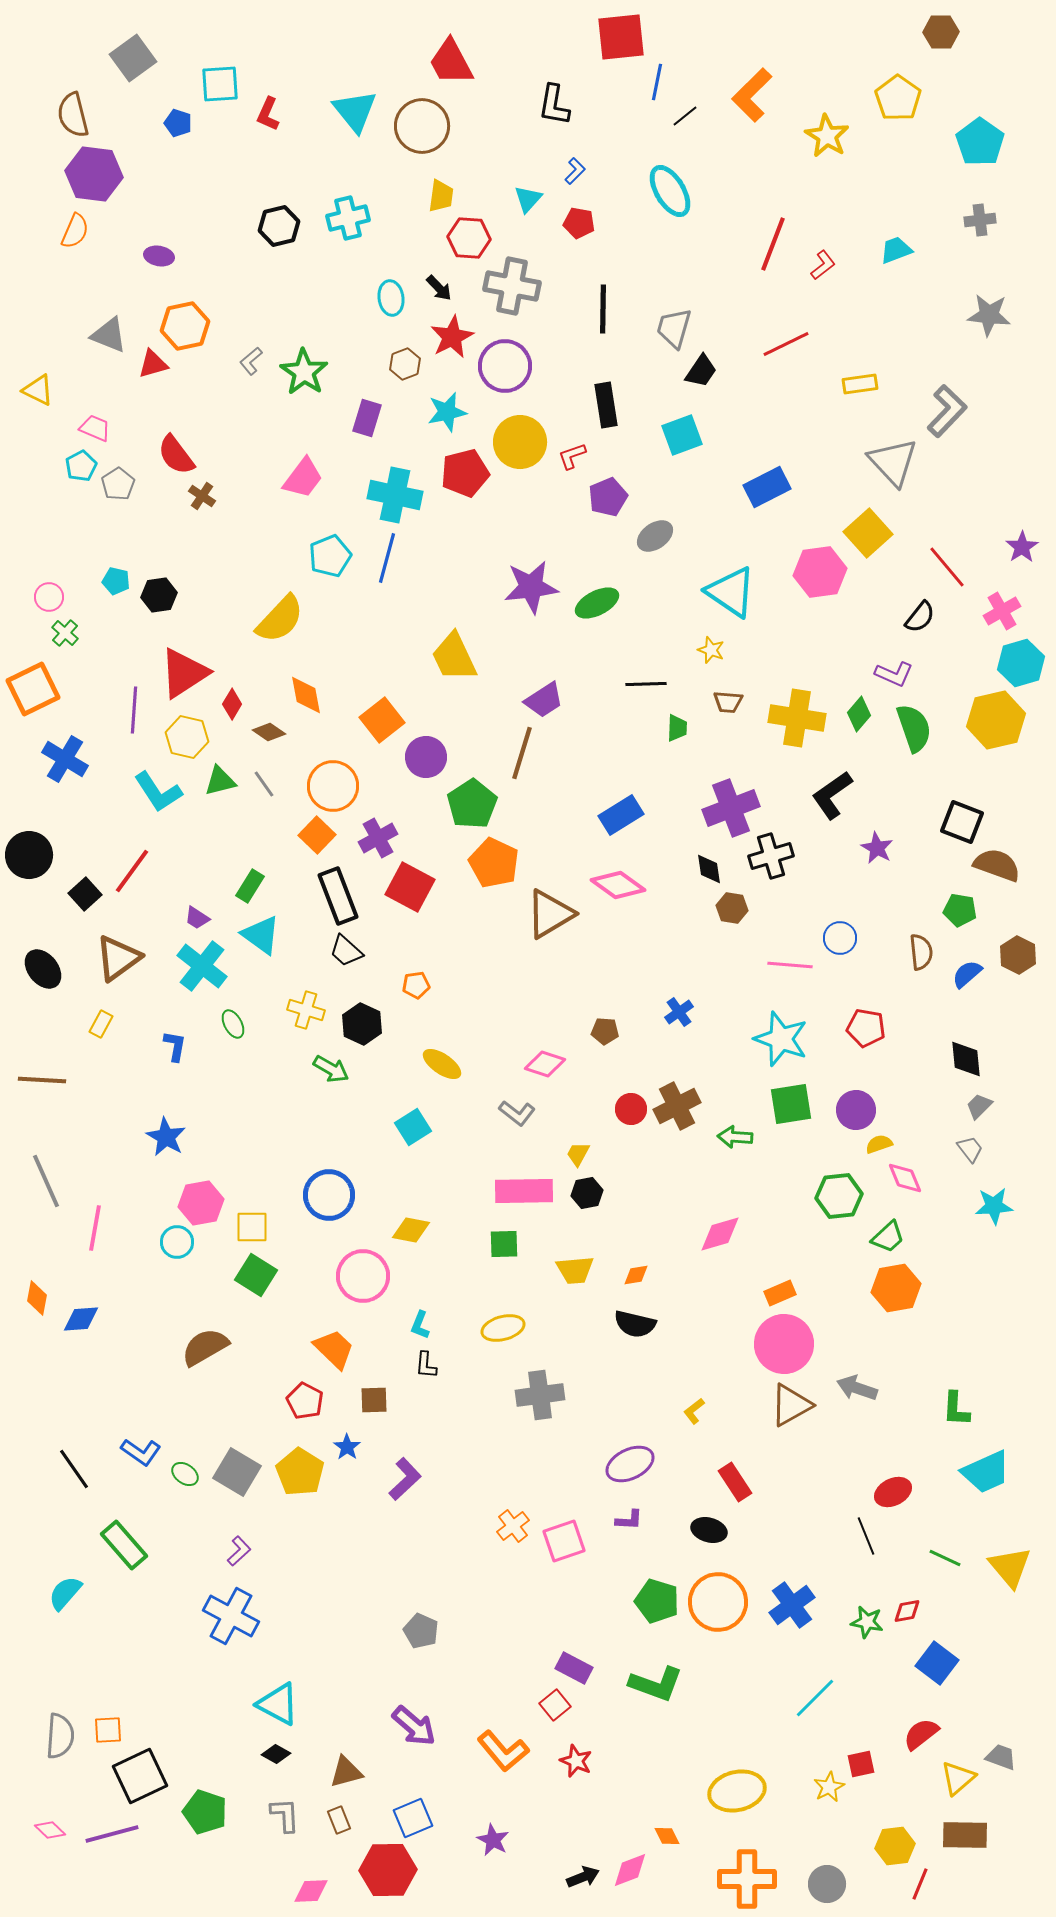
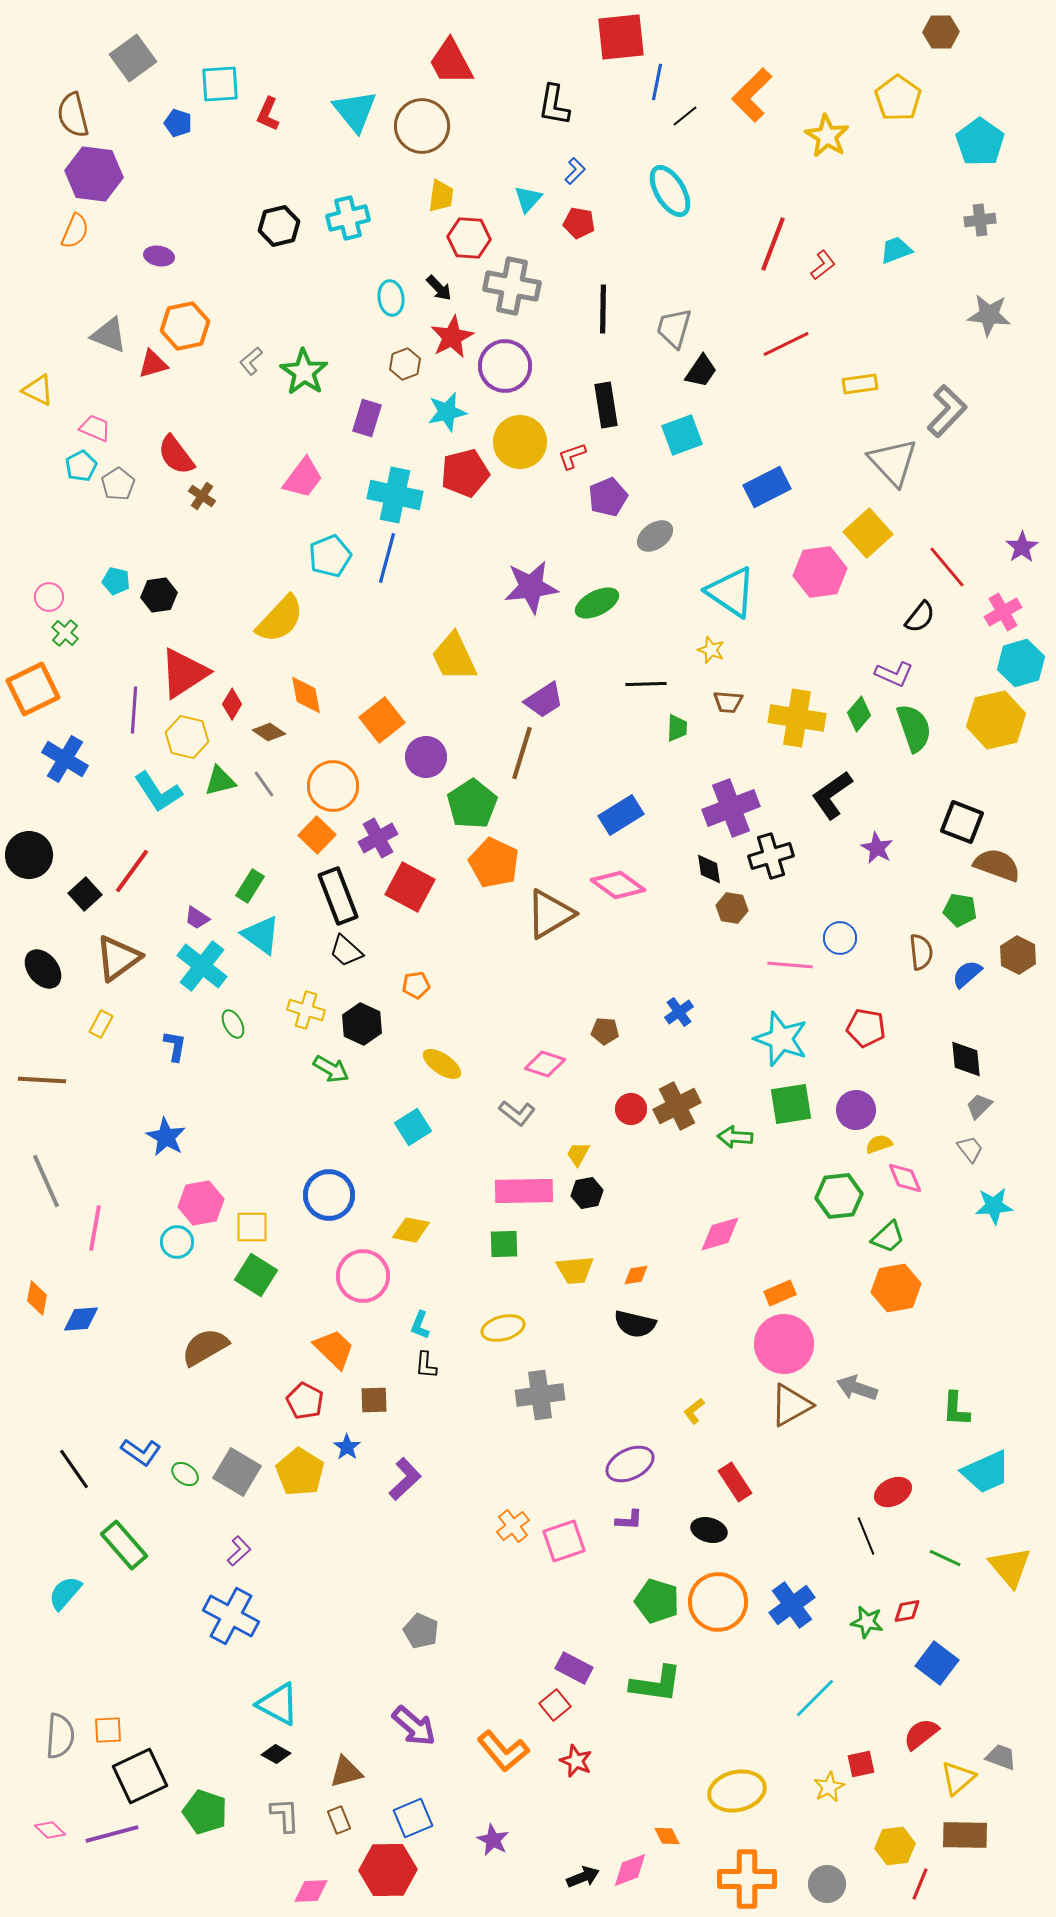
pink cross at (1002, 611): moved 1 px right, 1 px down
green L-shape at (656, 1684): rotated 12 degrees counterclockwise
